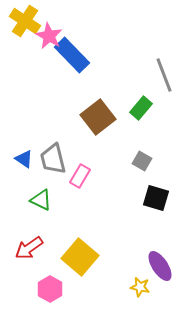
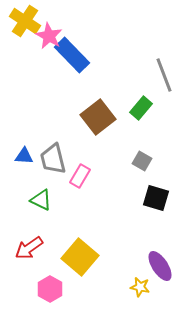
blue triangle: moved 3 px up; rotated 30 degrees counterclockwise
